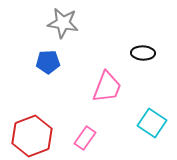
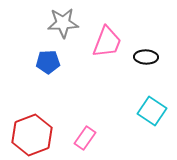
gray star: rotated 12 degrees counterclockwise
black ellipse: moved 3 px right, 4 px down
pink trapezoid: moved 45 px up
cyan square: moved 12 px up
red hexagon: moved 1 px up
